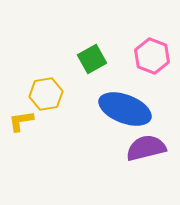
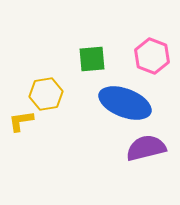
green square: rotated 24 degrees clockwise
blue ellipse: moved 6 px up
